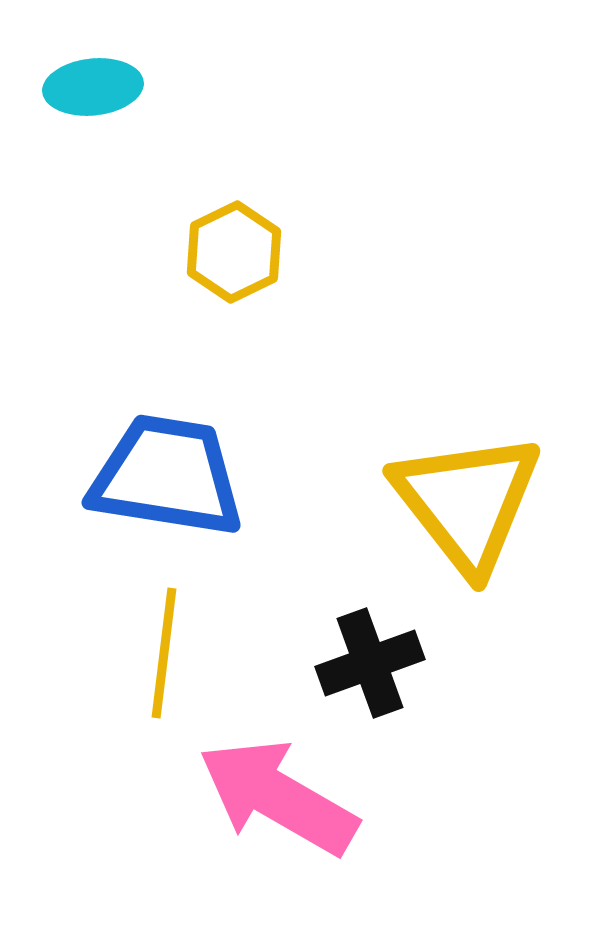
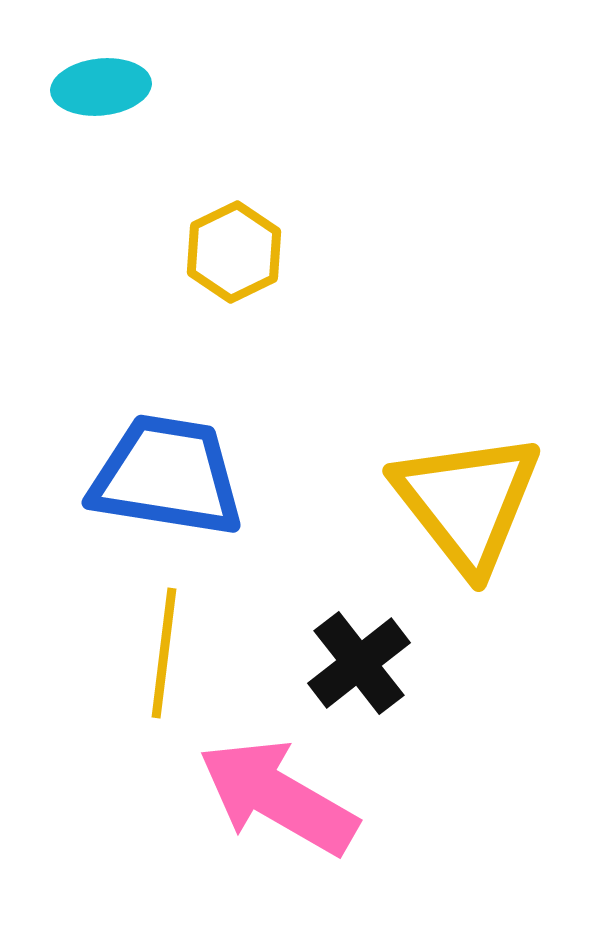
cyan ellipse: moved 8 px right
black cross: moved 11 px left; rotated 18 degrees counterclockwise
